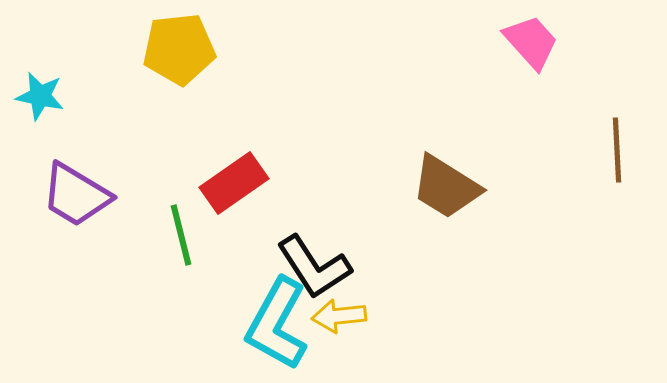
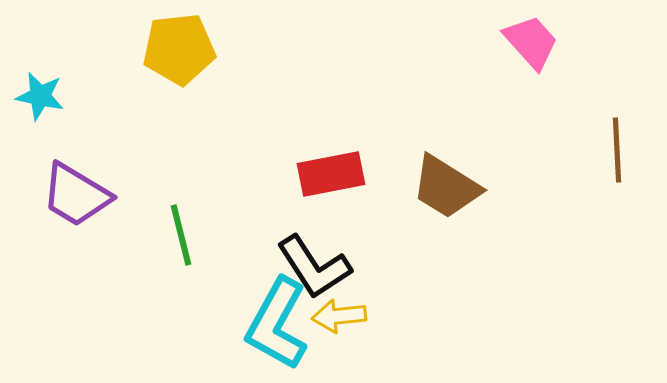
red rectangle: moved 97 px right, 9 px up; rotated 24 degrees clockwise
